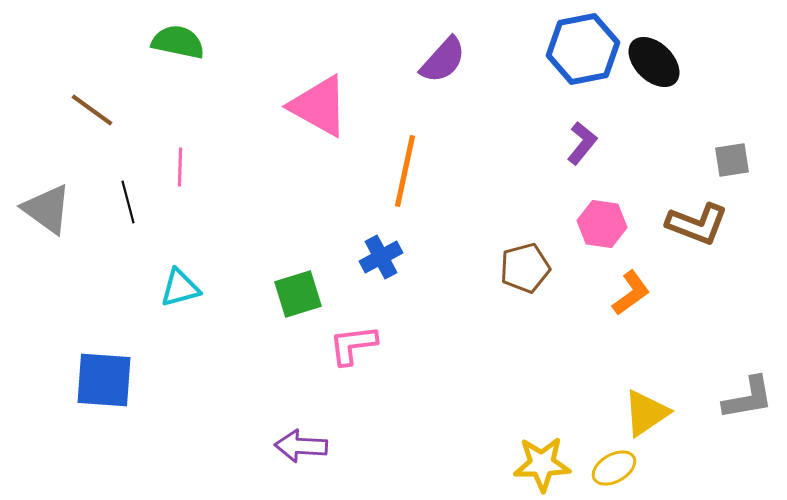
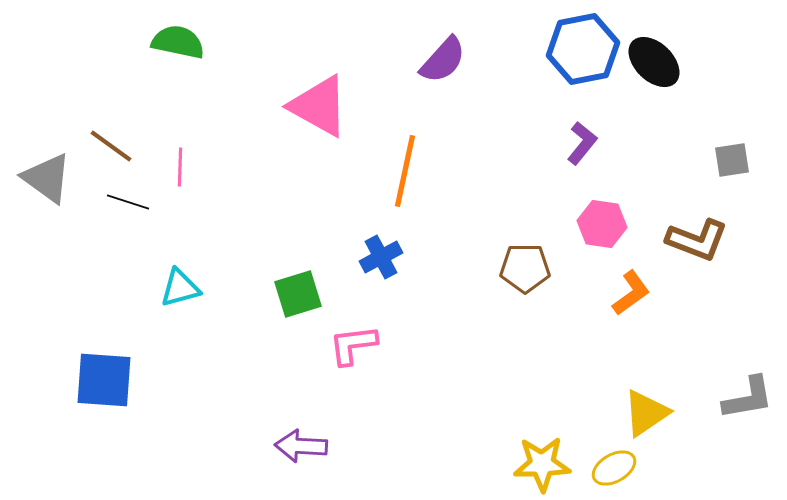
brown line: moved 19 px right, 36 px down
black line: rotated 57 degrees counterclockwise
gray triangle: moved 31 px up
brown L-shape: moved 16 px down
brown pentagon: rotated 15 degrees clockwise
